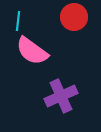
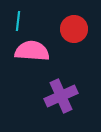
red circle: moved 12 px down
pink semicircle: rotated 148 degrees clockwise
